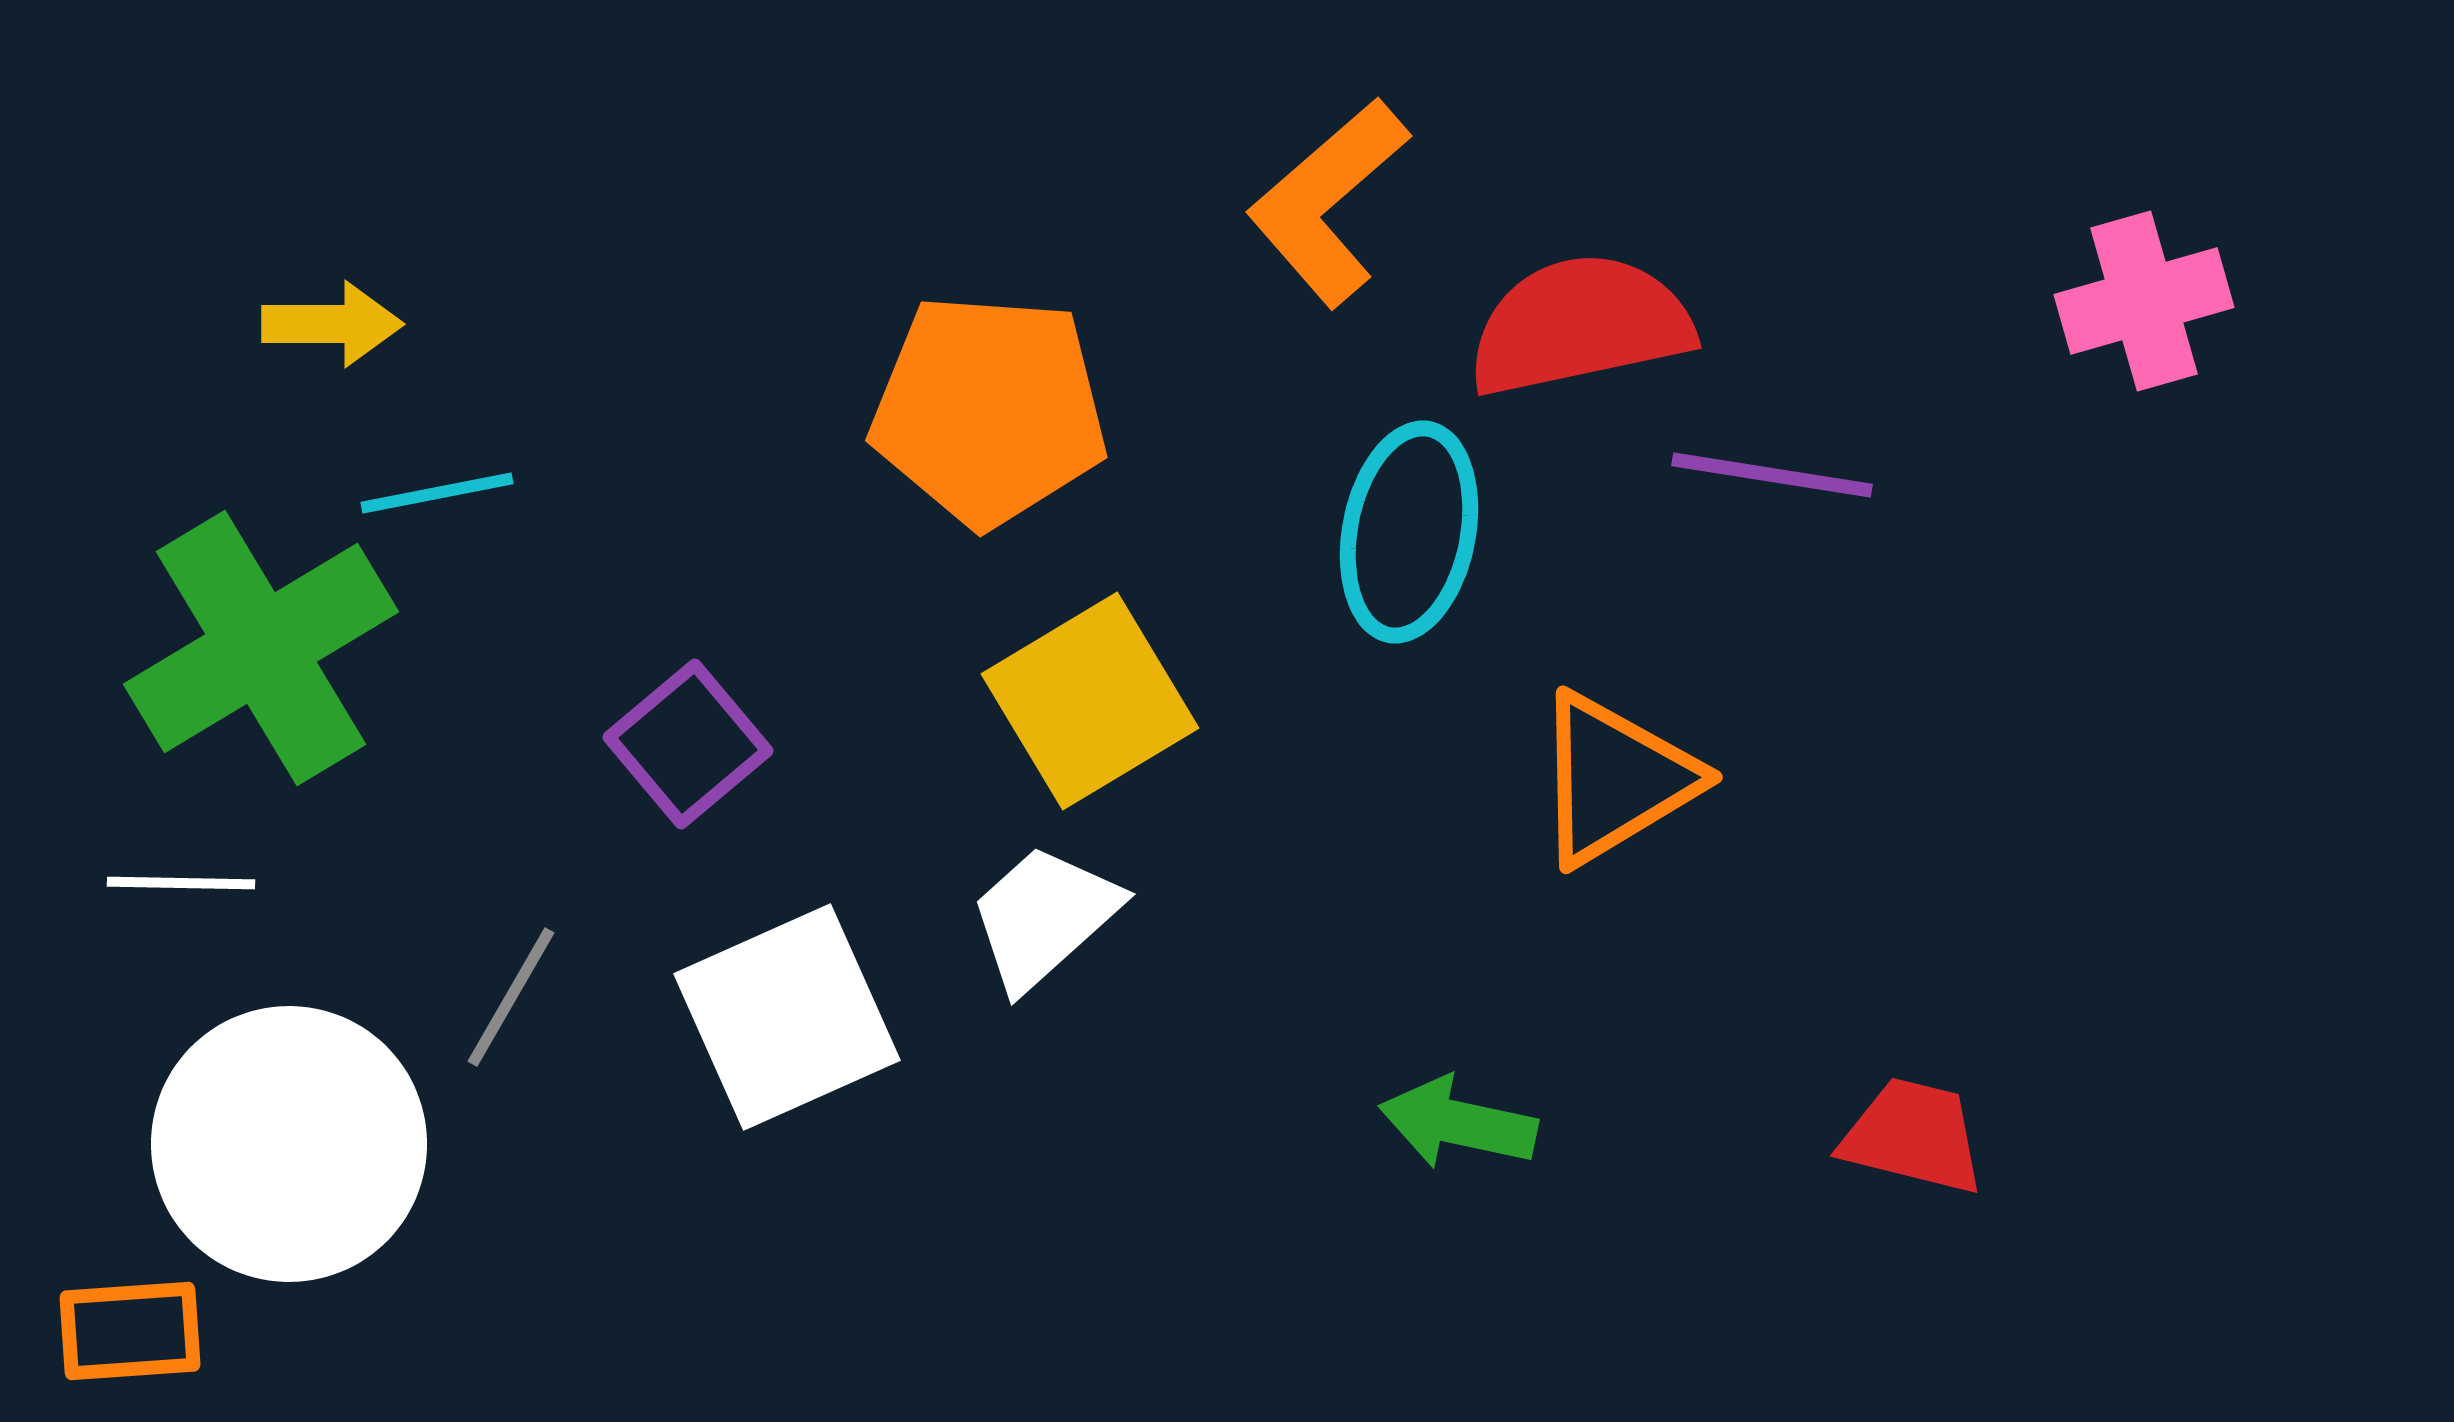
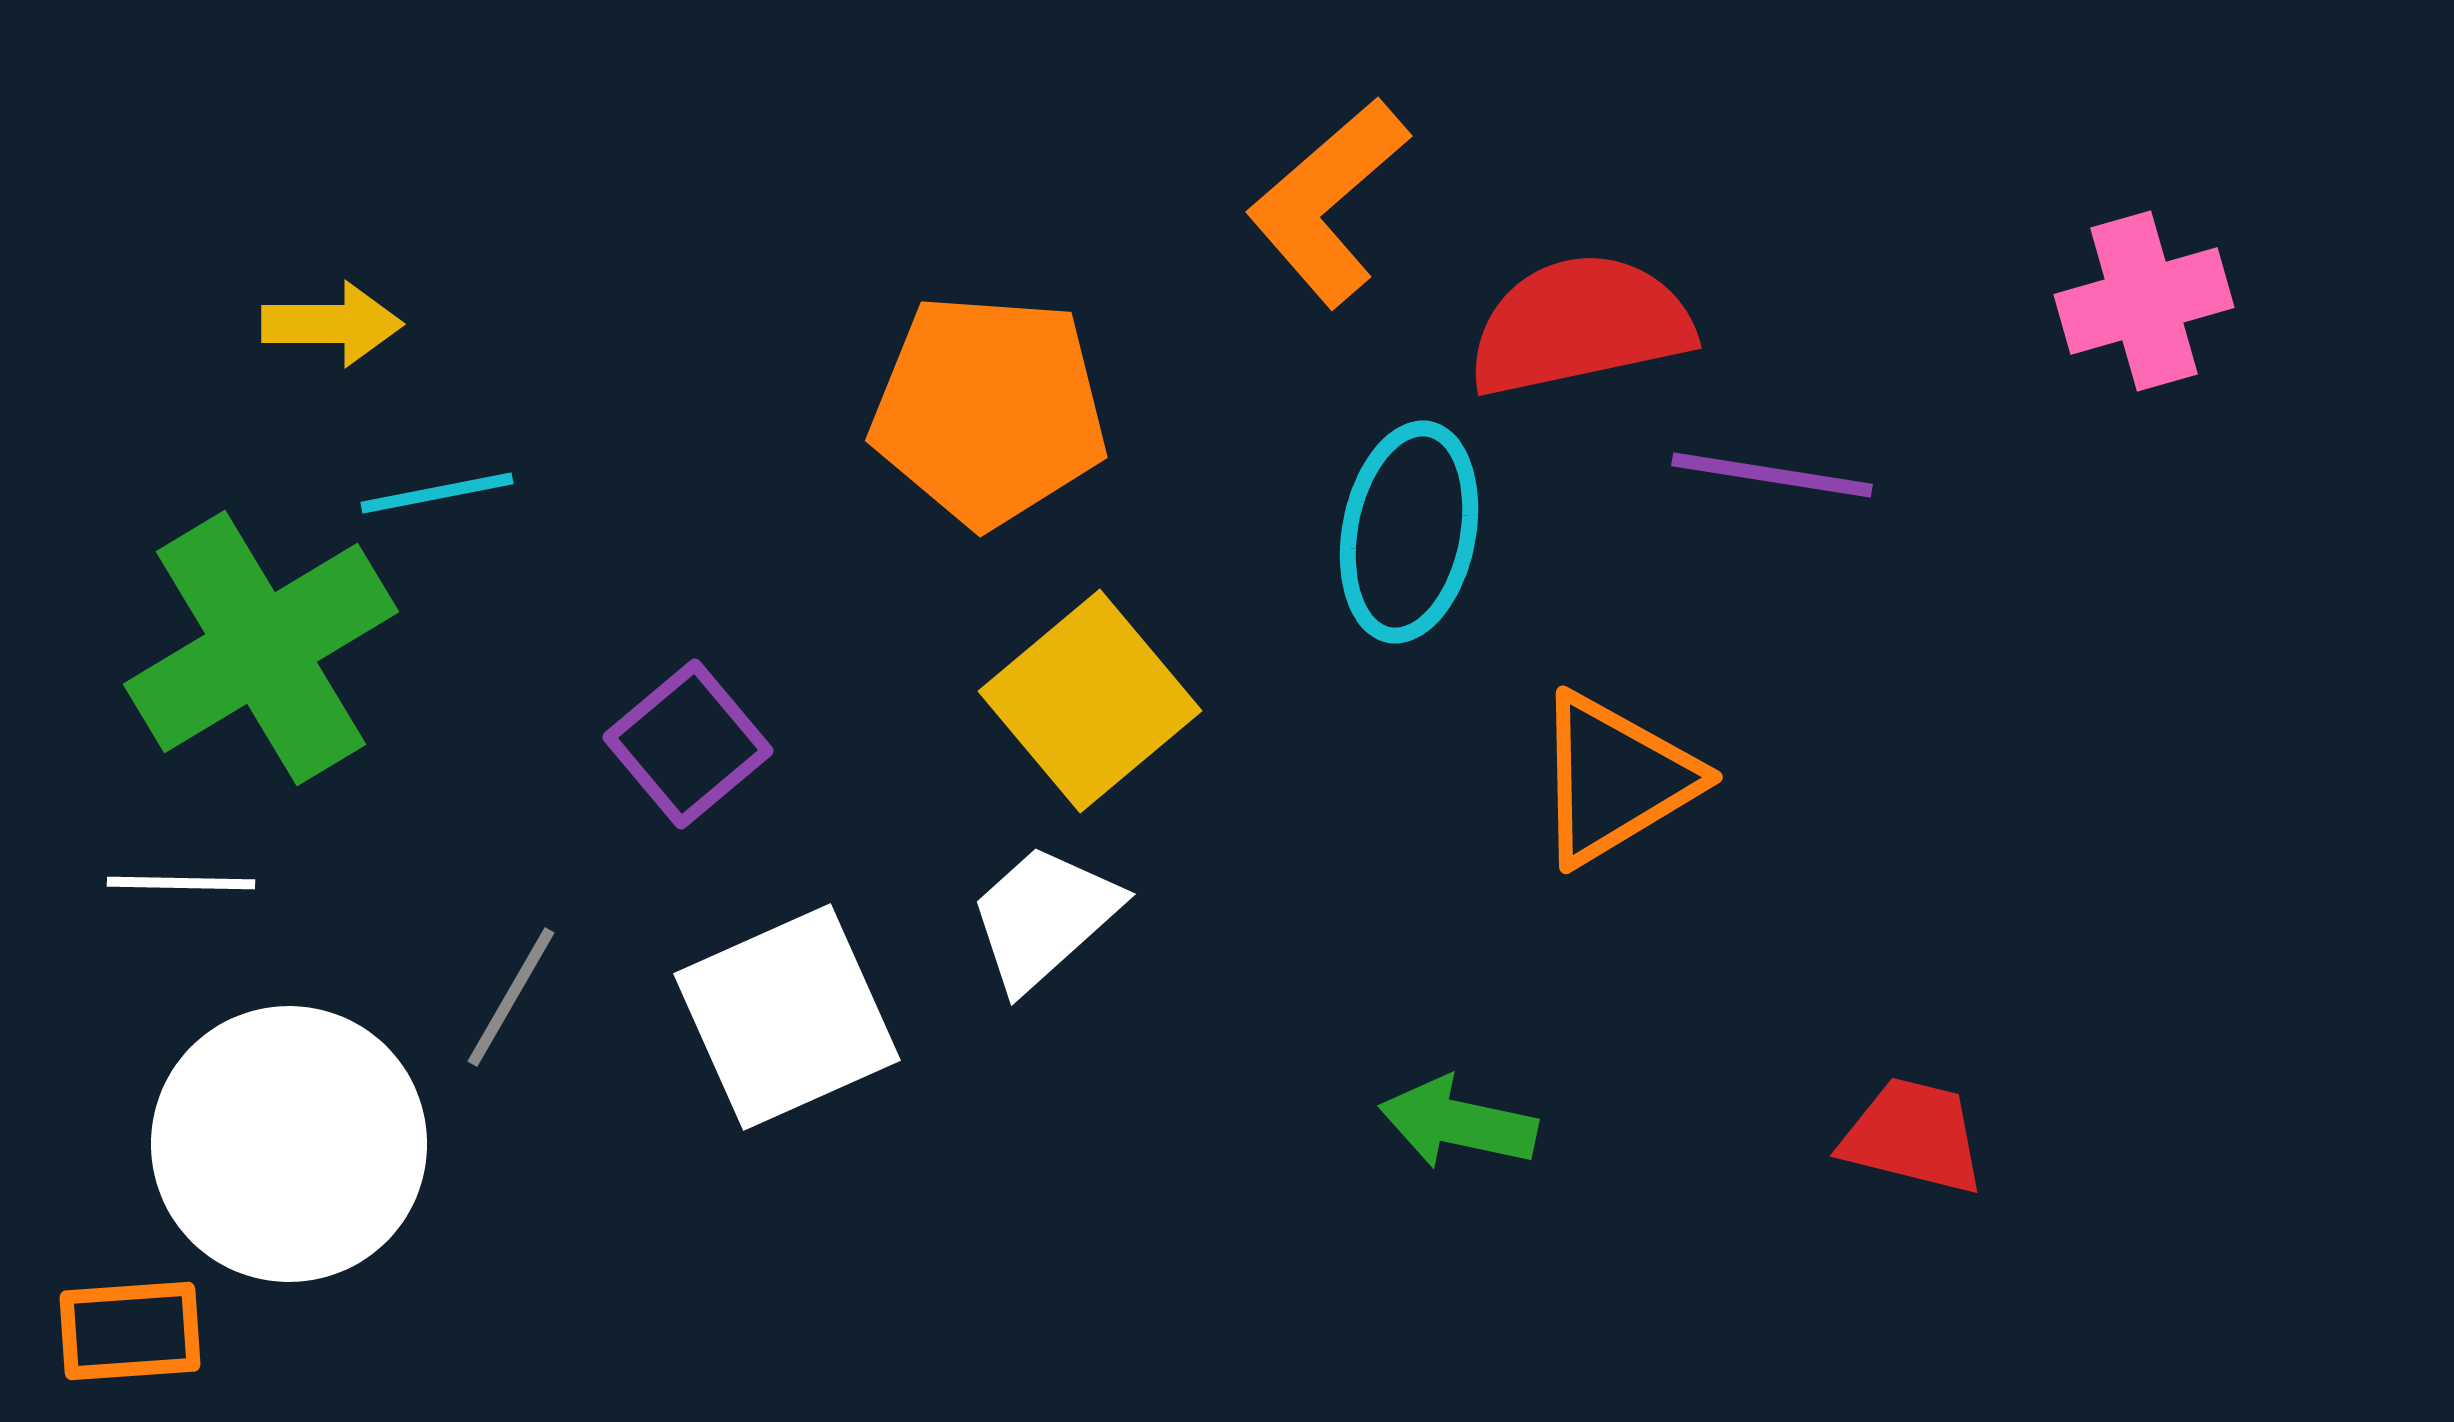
yellow square: rotated 9 degrees counterclockwise
